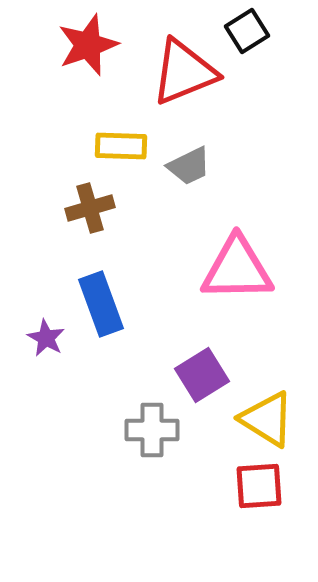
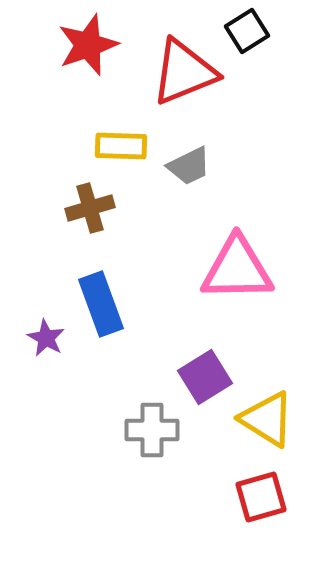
purple square: moved 3 px right, 2 px down
red square: moved 2 px right, 11 px down; rotated 12 degrees counterclockwise
